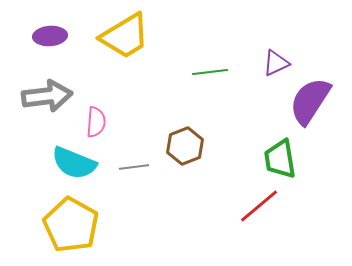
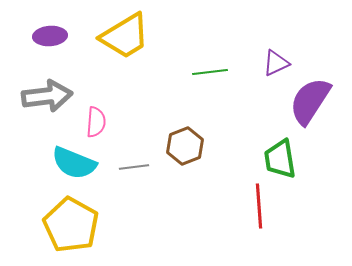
red line: rotated 54 degrees counterclockwise
